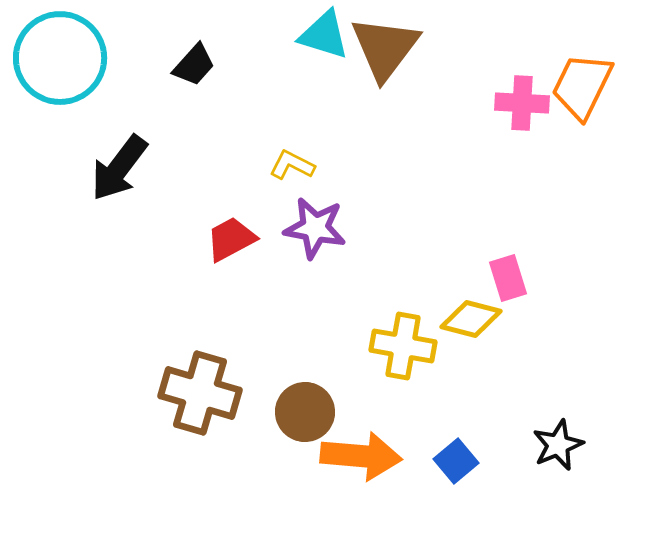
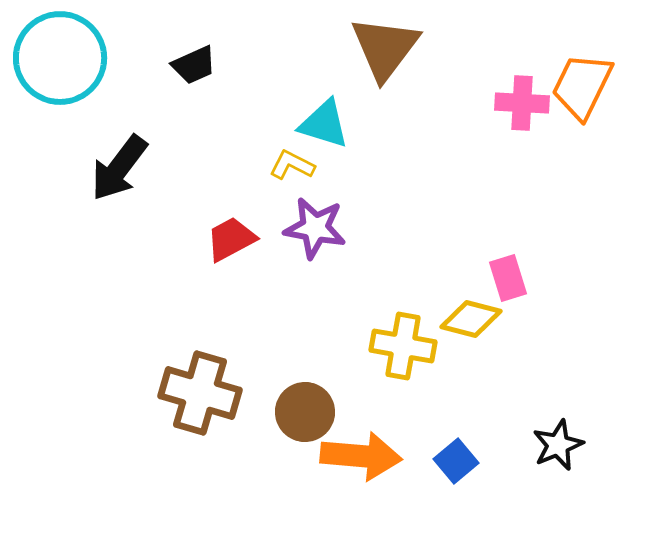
cyan triangle: moved 89 px down
black trapezoid: rotated 24 degrees clockwise
